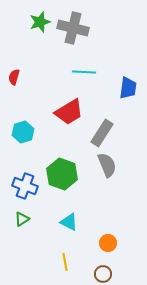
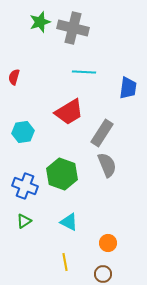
cyan hexagon: rotated 10 degrees clockwise
green triangle: moved 2 px right, 2 px down
